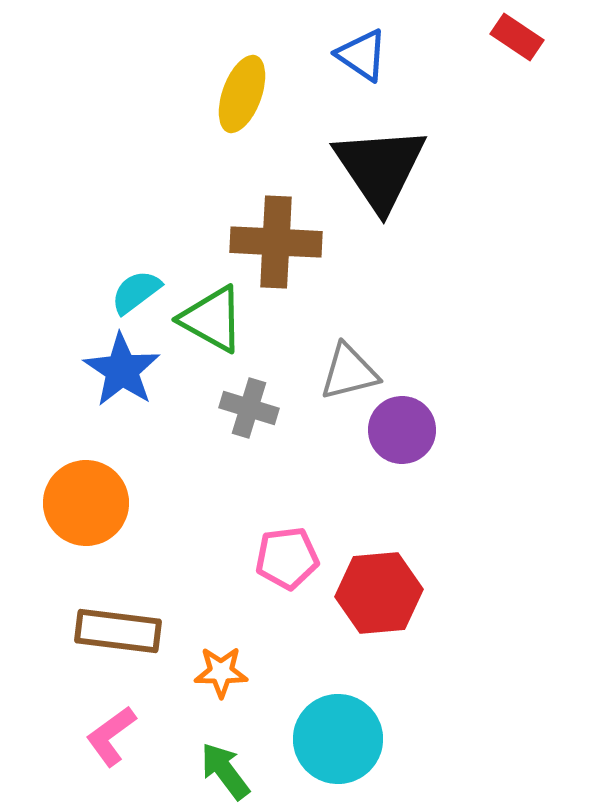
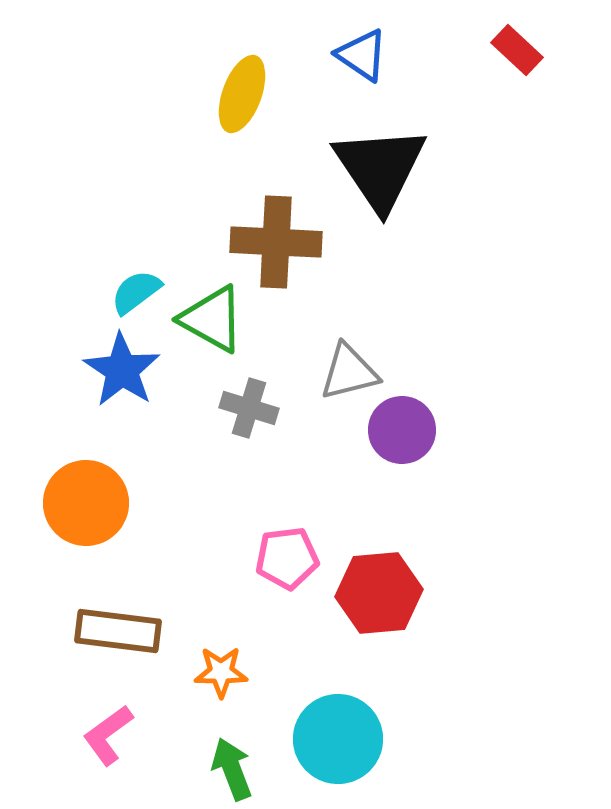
red rectangle: moved 13 px down; rotated 9 degrees clockwise
pink L-shape: moved 3 px left, 1 px up
green arrow: moved 7 px right, 2 px up; rotated 16 degrees clockwise
